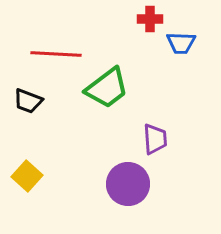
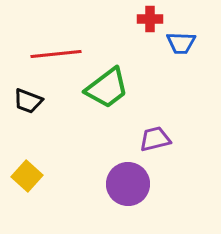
red line: rotated 9 degrees counterclockwise
purple trapezoid: rotated 100 degrees counterclockwise
